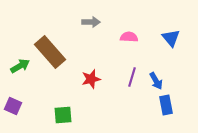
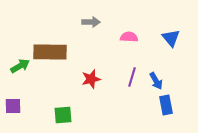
brown rectangle: rotated 48 degrees counterclockwise
purple square: rotated 24 degrees counterclockwise
